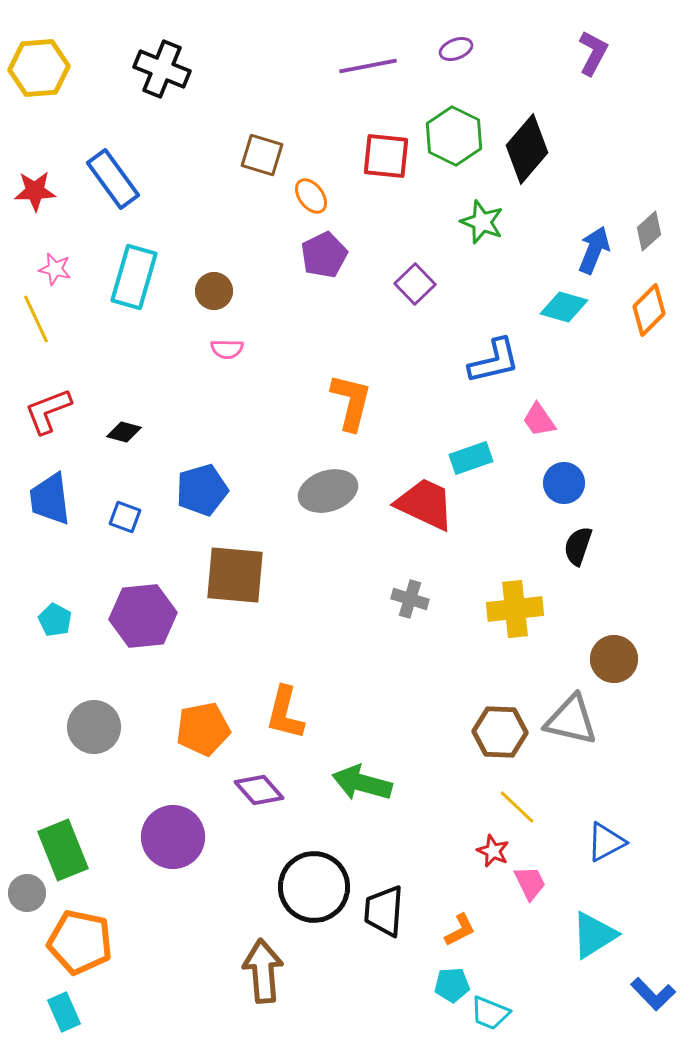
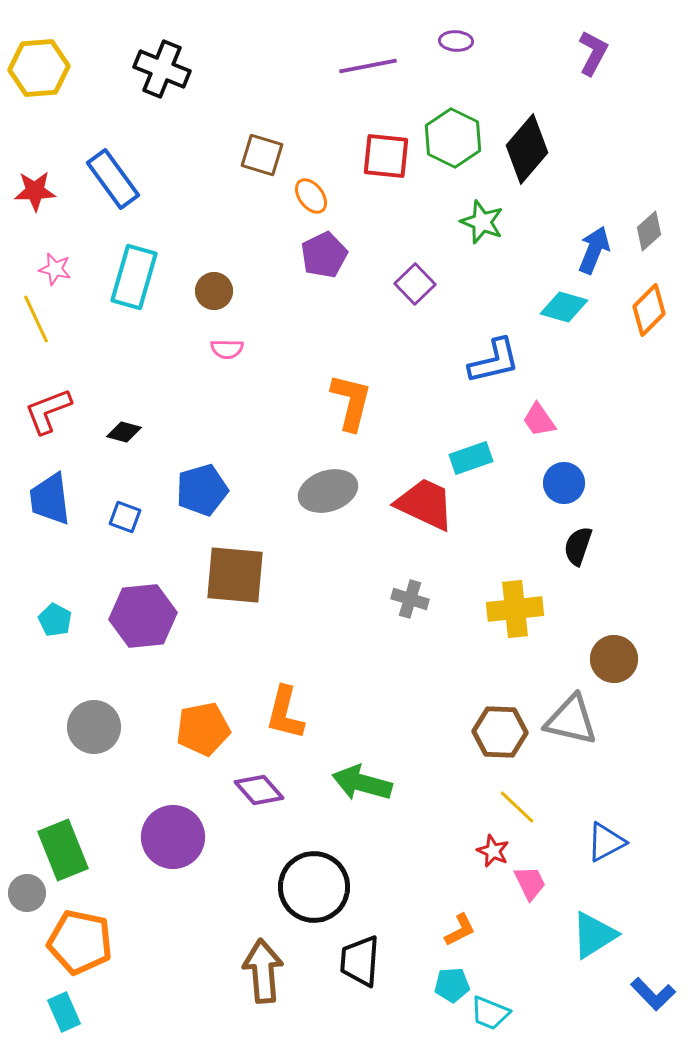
purple ellipse at (456, 49): moved 8 px up; rotated 24 degrees clockwise
green hexagon at (454, 136): moved 1 px left, 2 px down
black trapezoid at (384, 911): moved 24 px left, 50 px down
